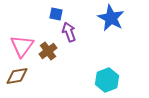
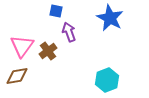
blue square: moved 3 px up
blue star: moved 1 px left
